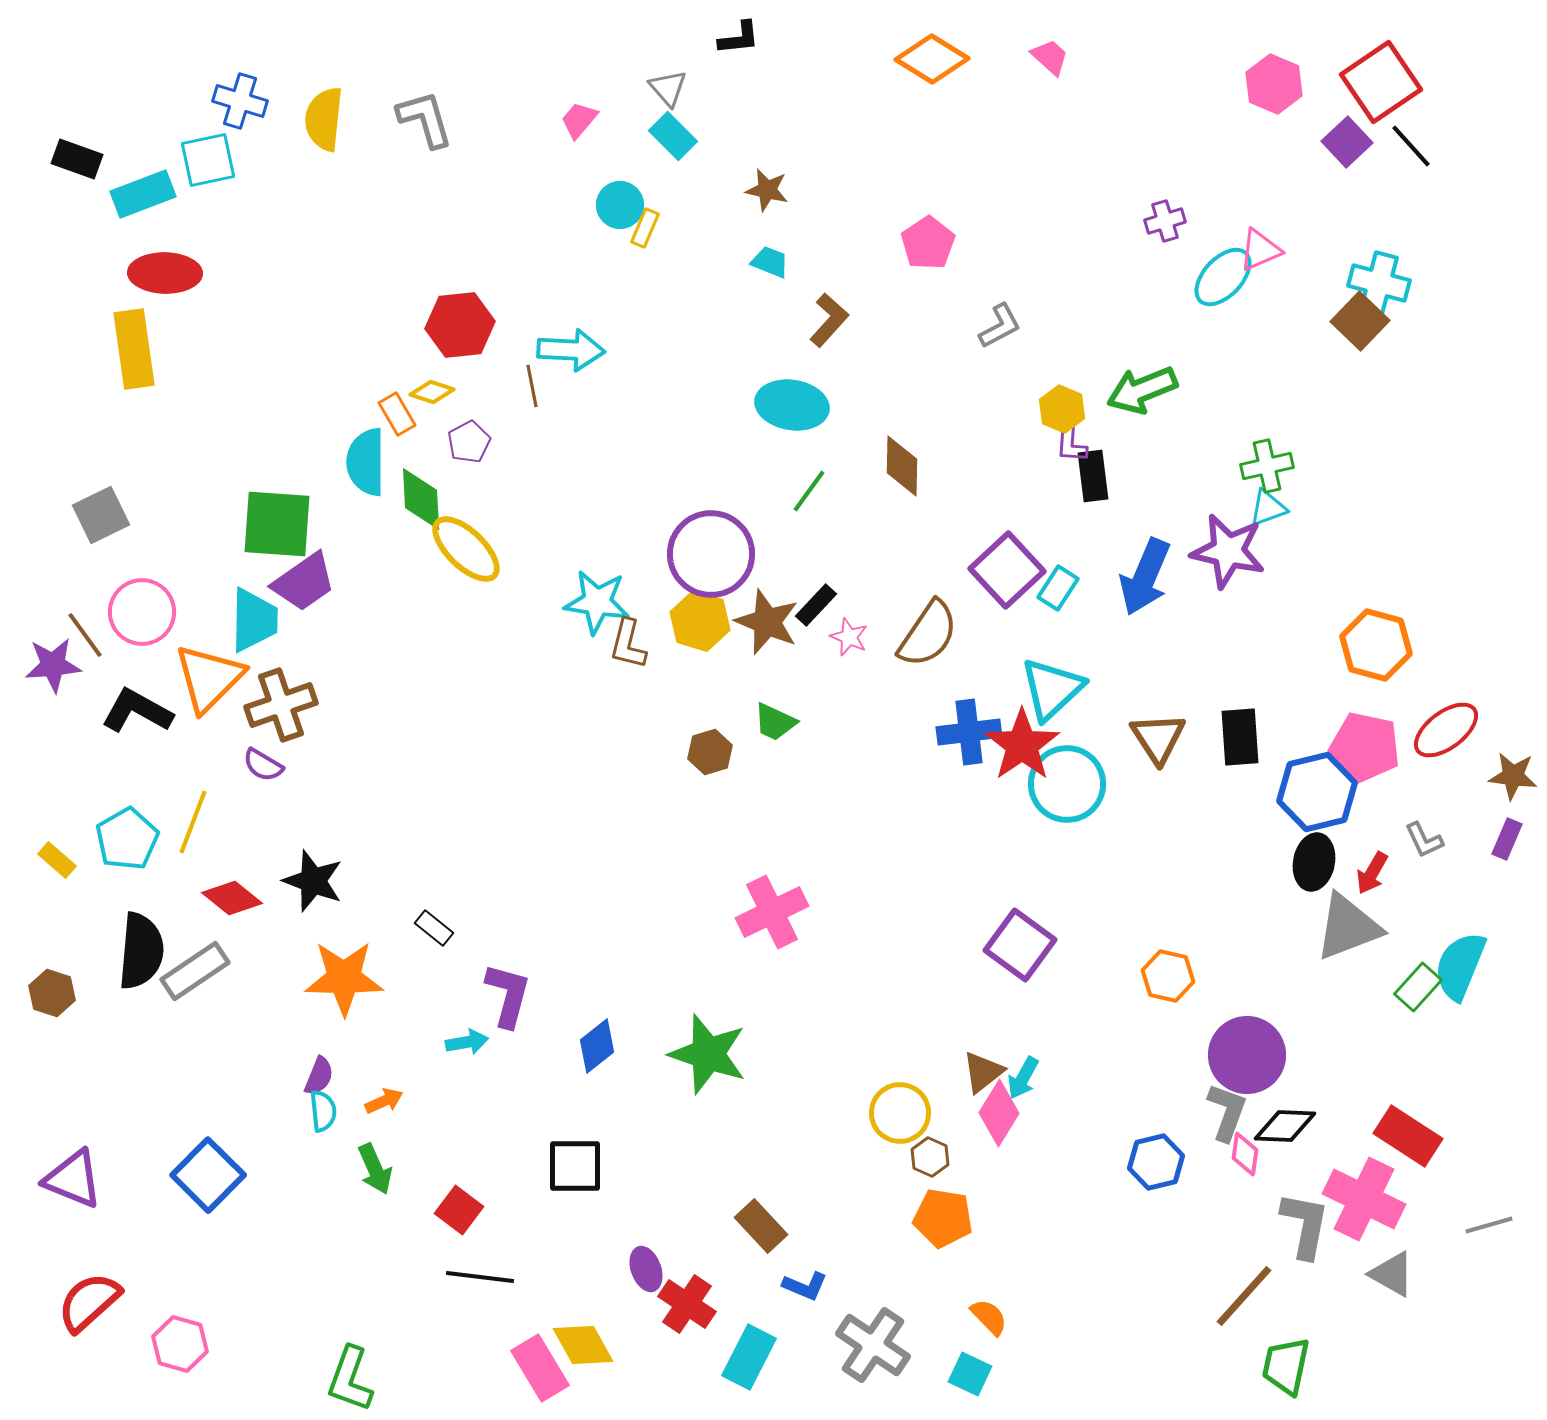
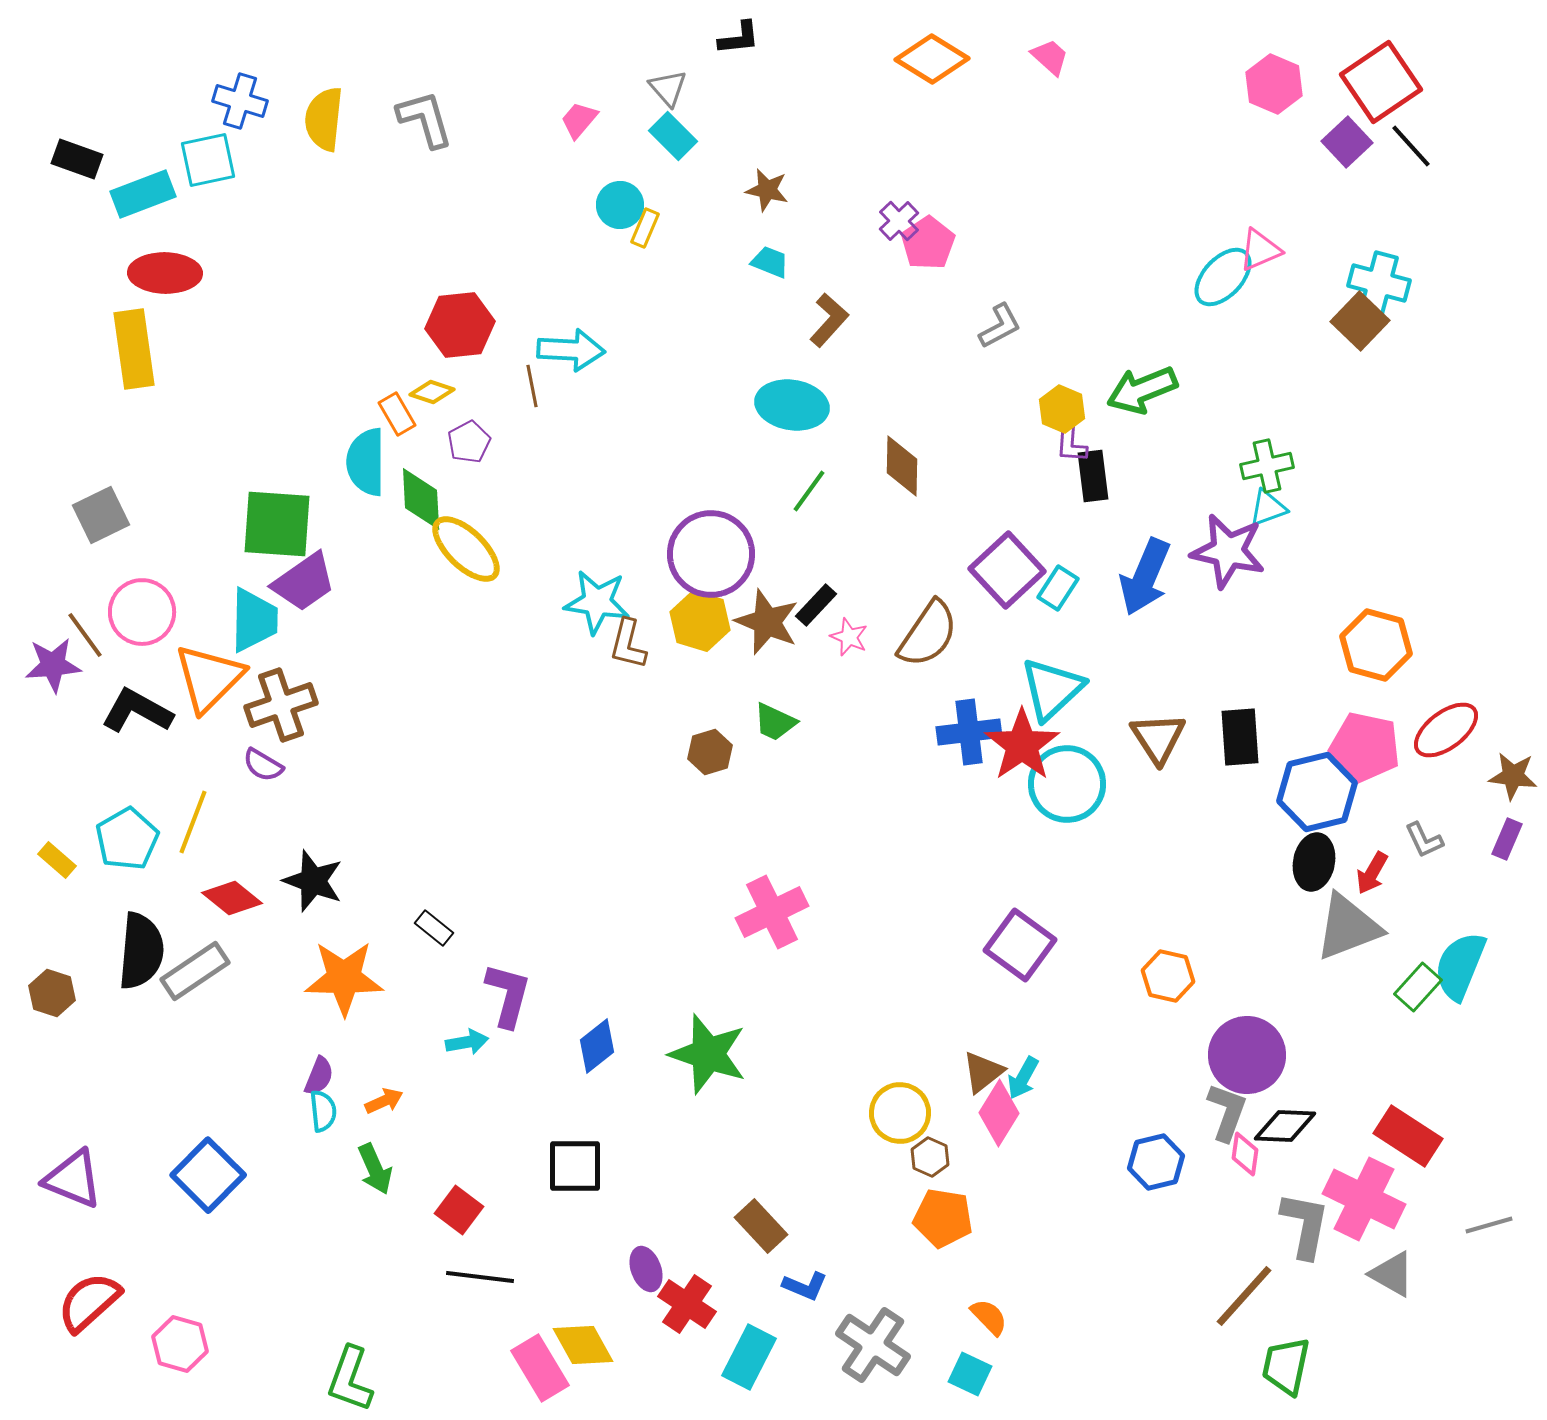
purple cross at (1165, 221): moved 266 px left; rotated 27 degrees counterclockwise
